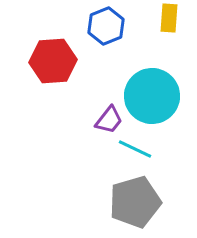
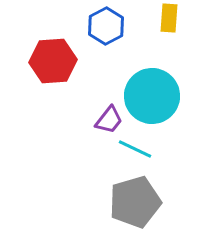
blue hexagon: rotated 6 degrees counterclockwise
